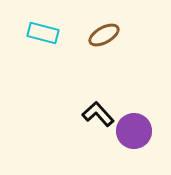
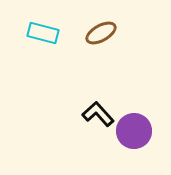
brown ellipse: moved 3 px left, 2 px up
